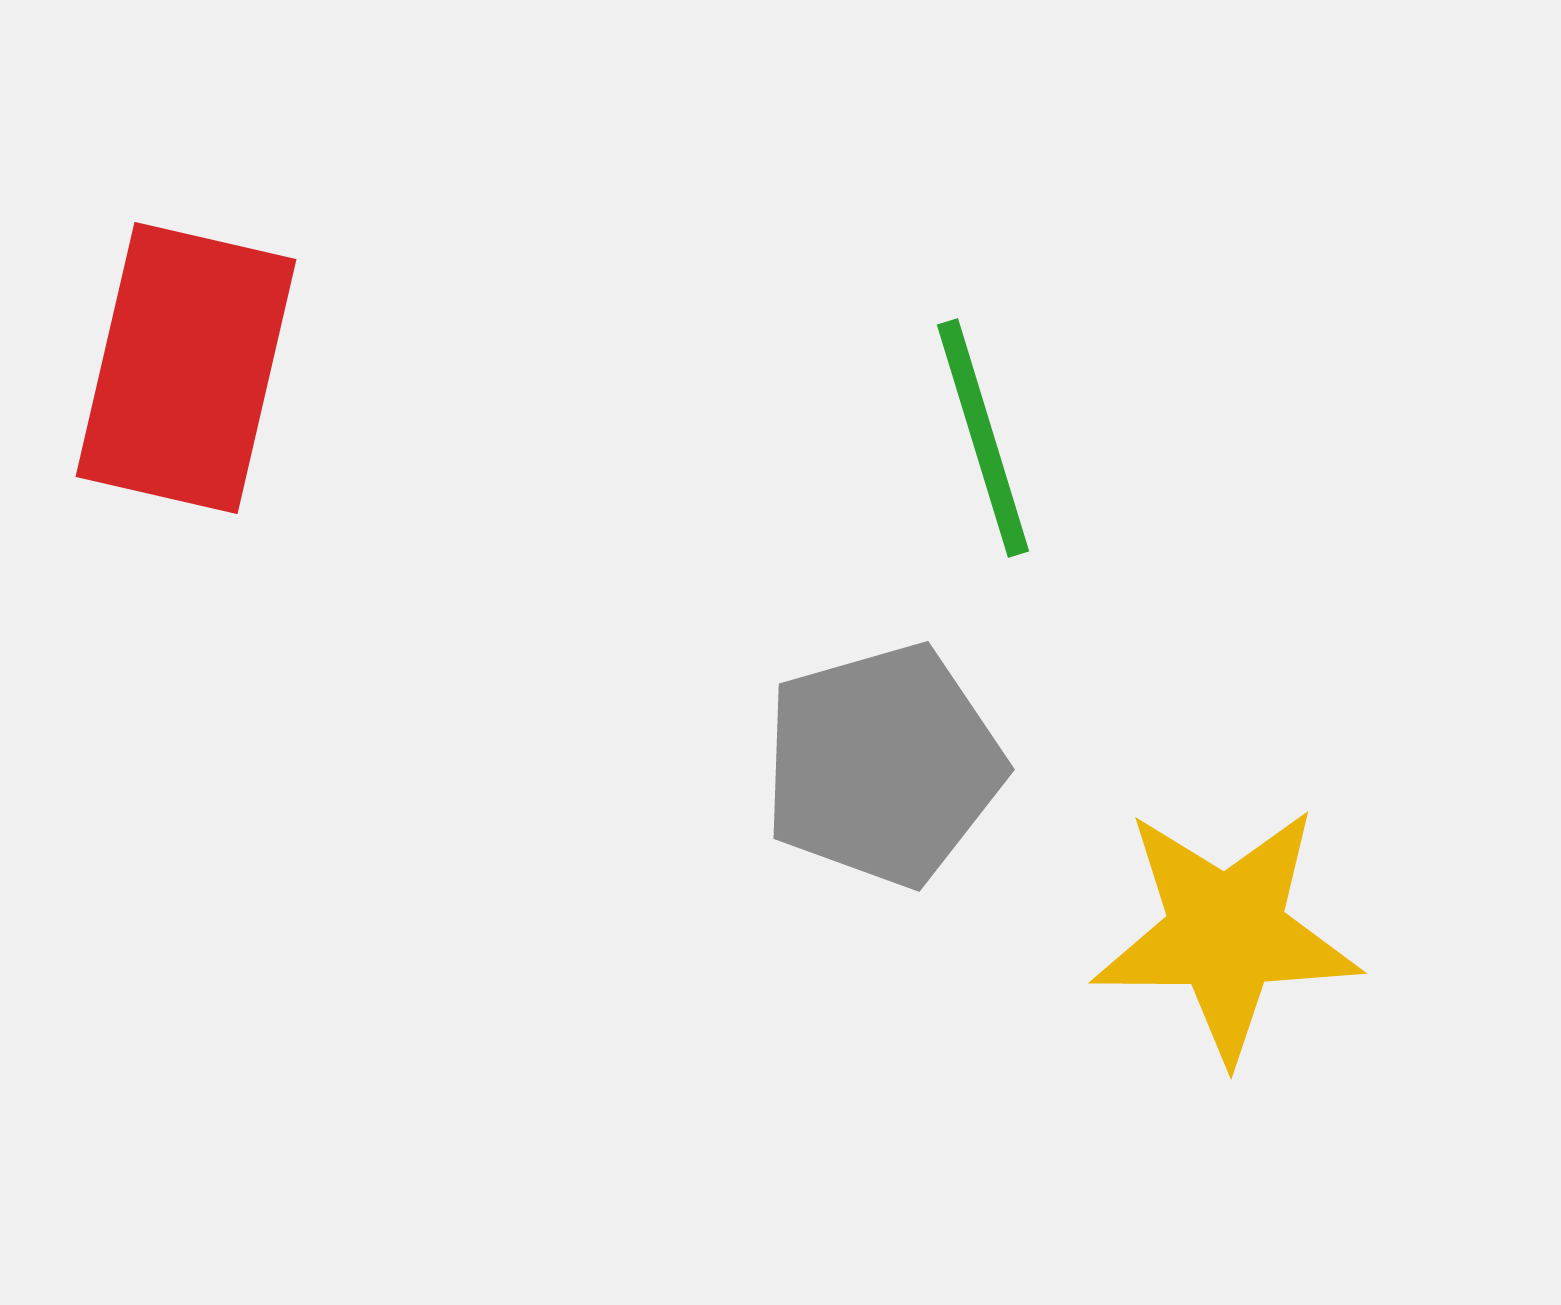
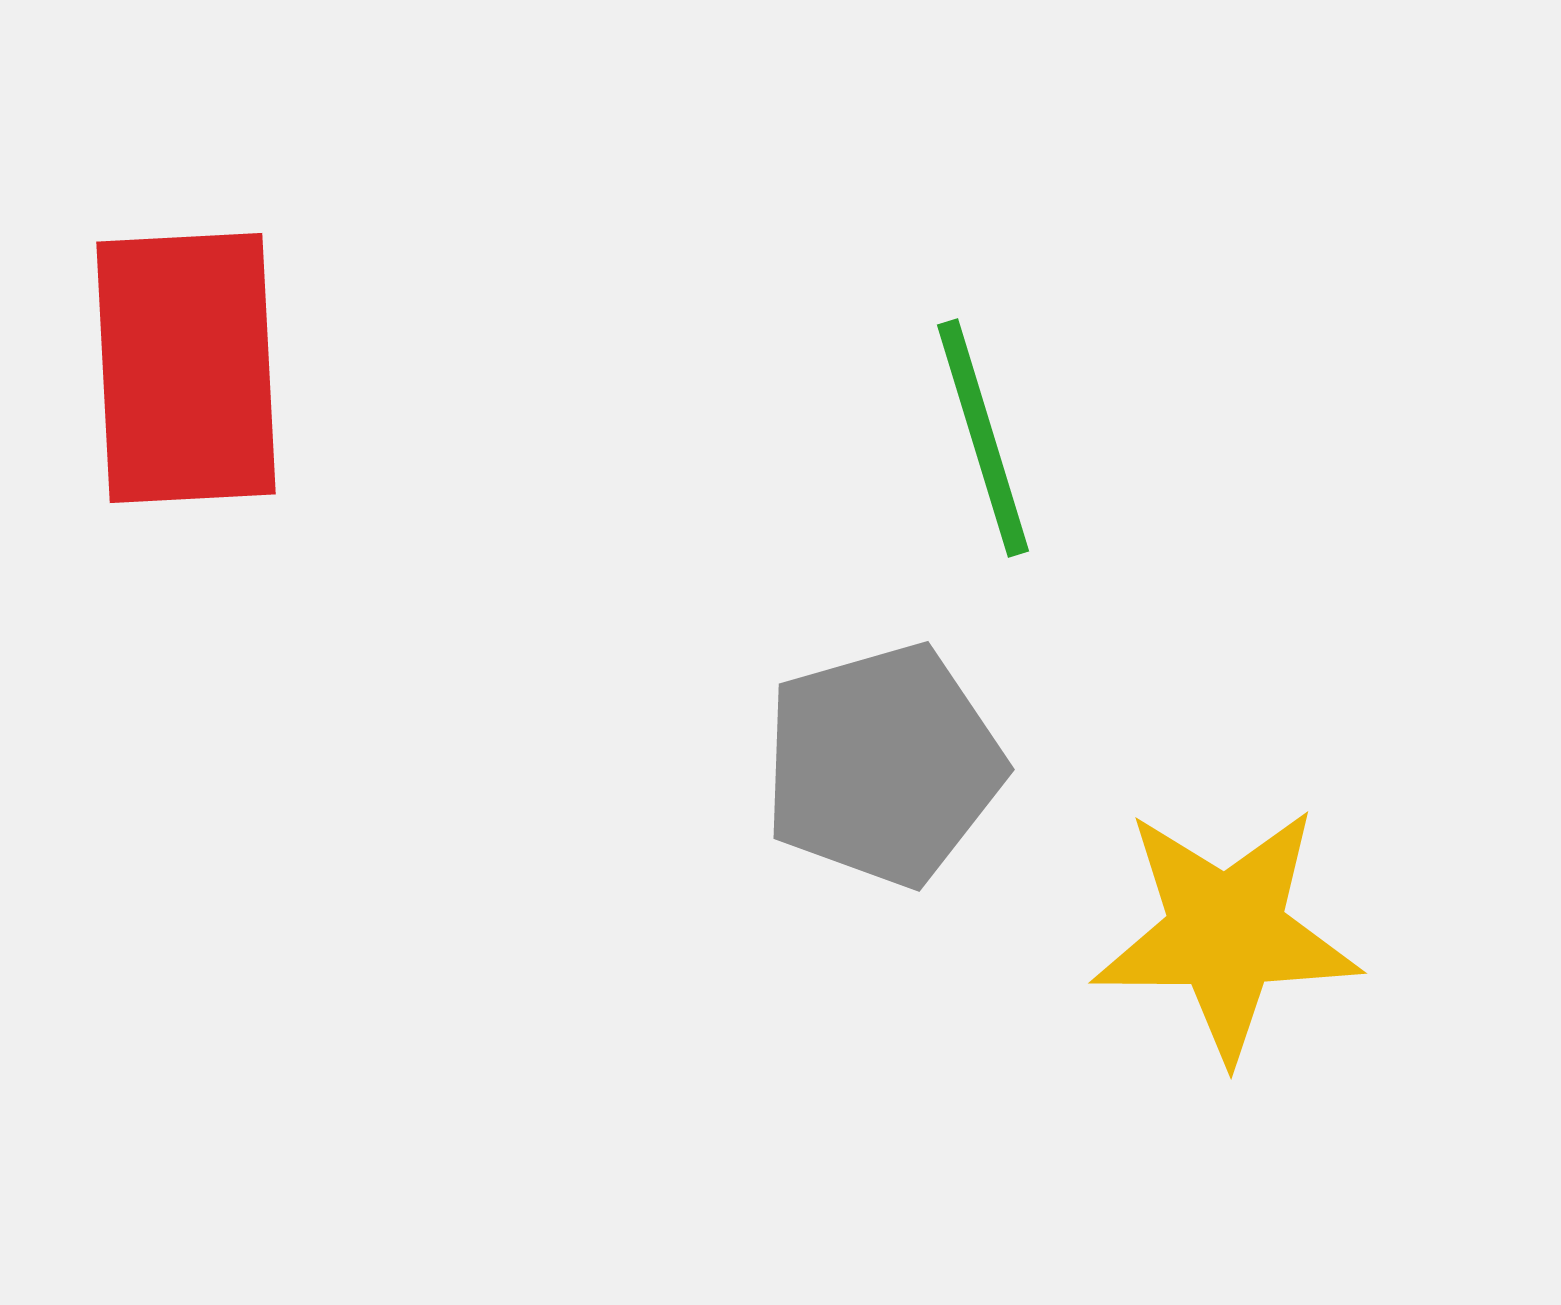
red rectangle: rotated 16 degrees counterclockwise
